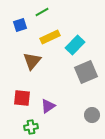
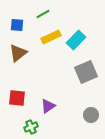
green line: moved 1 px right, 2 px down
blue square: moved 3 px left; rotated 24 degrees clockwise
yellow rectangle: moved 1 px right
cyan rectangle: moved 1 px right, 5 px up
brown triangle: moved 14 px left, 8 px up; rotated 12 degrees clockwise
red square: moved 5 px left
gray circle: moved 1 px left
green cross: rotated 16 degrees counterclockwise
